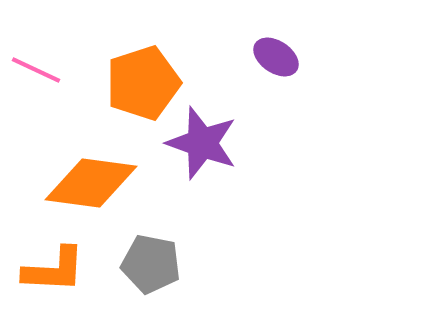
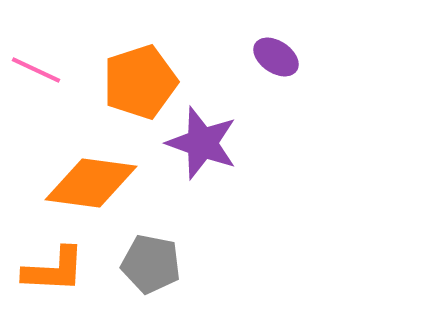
orange pentagon: moved 3 px left, 1 px up
